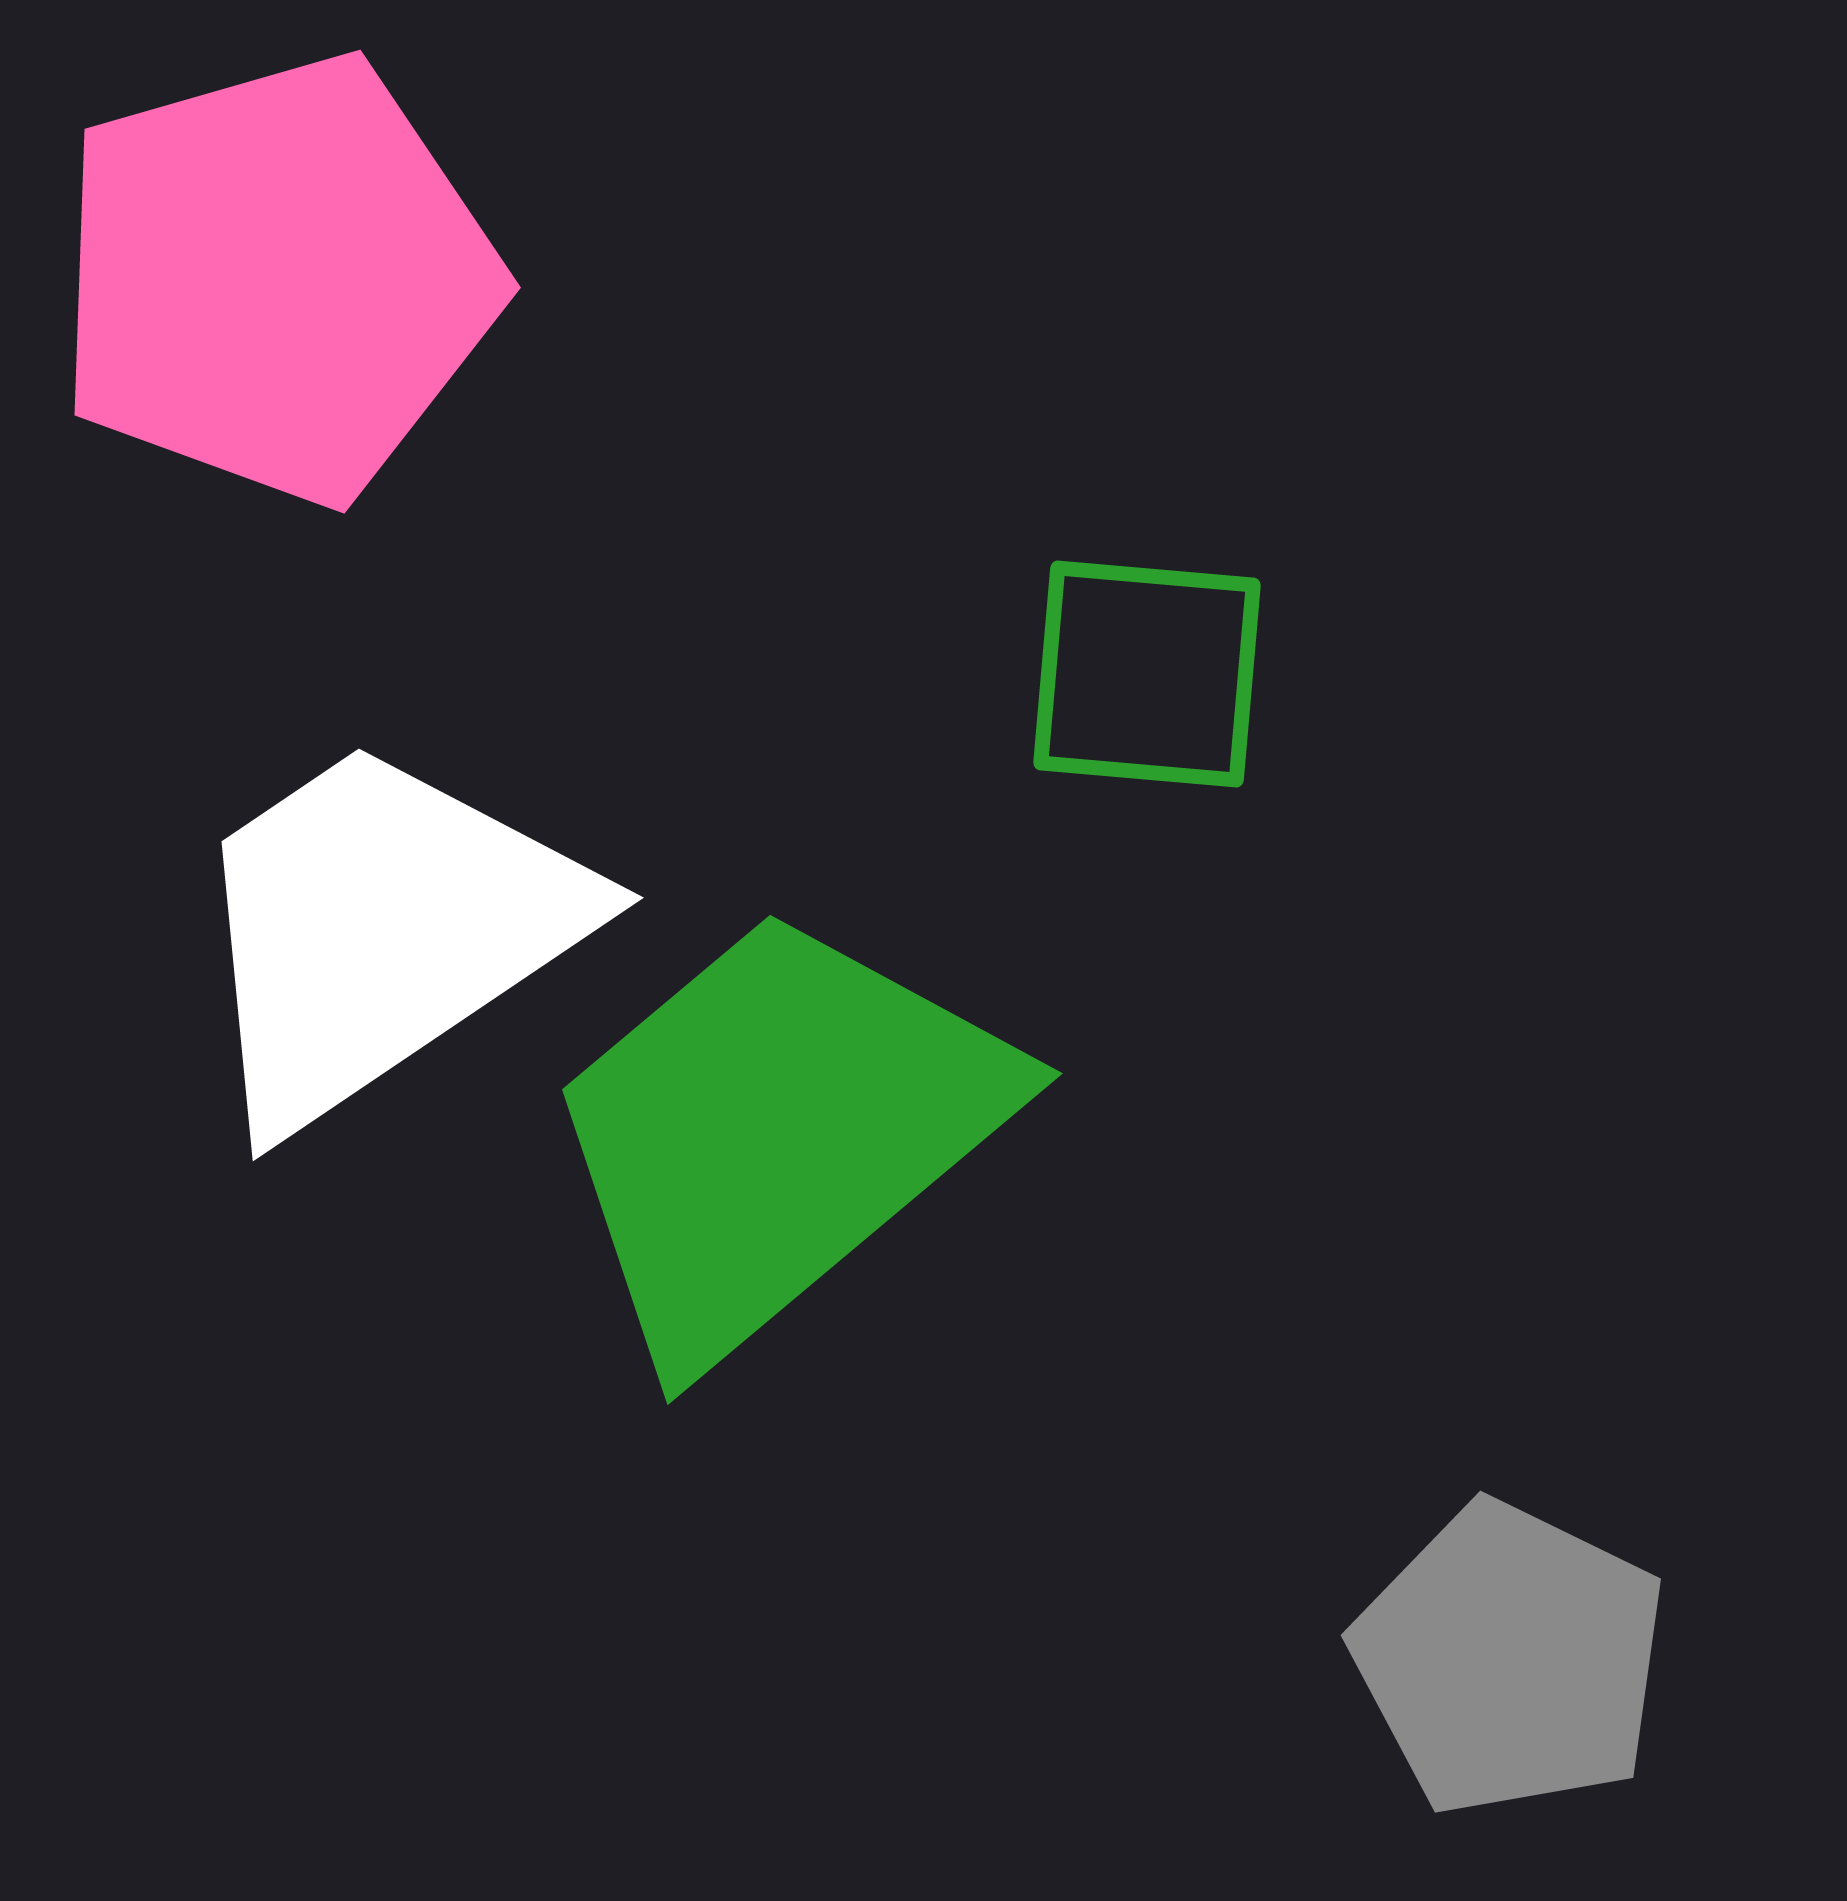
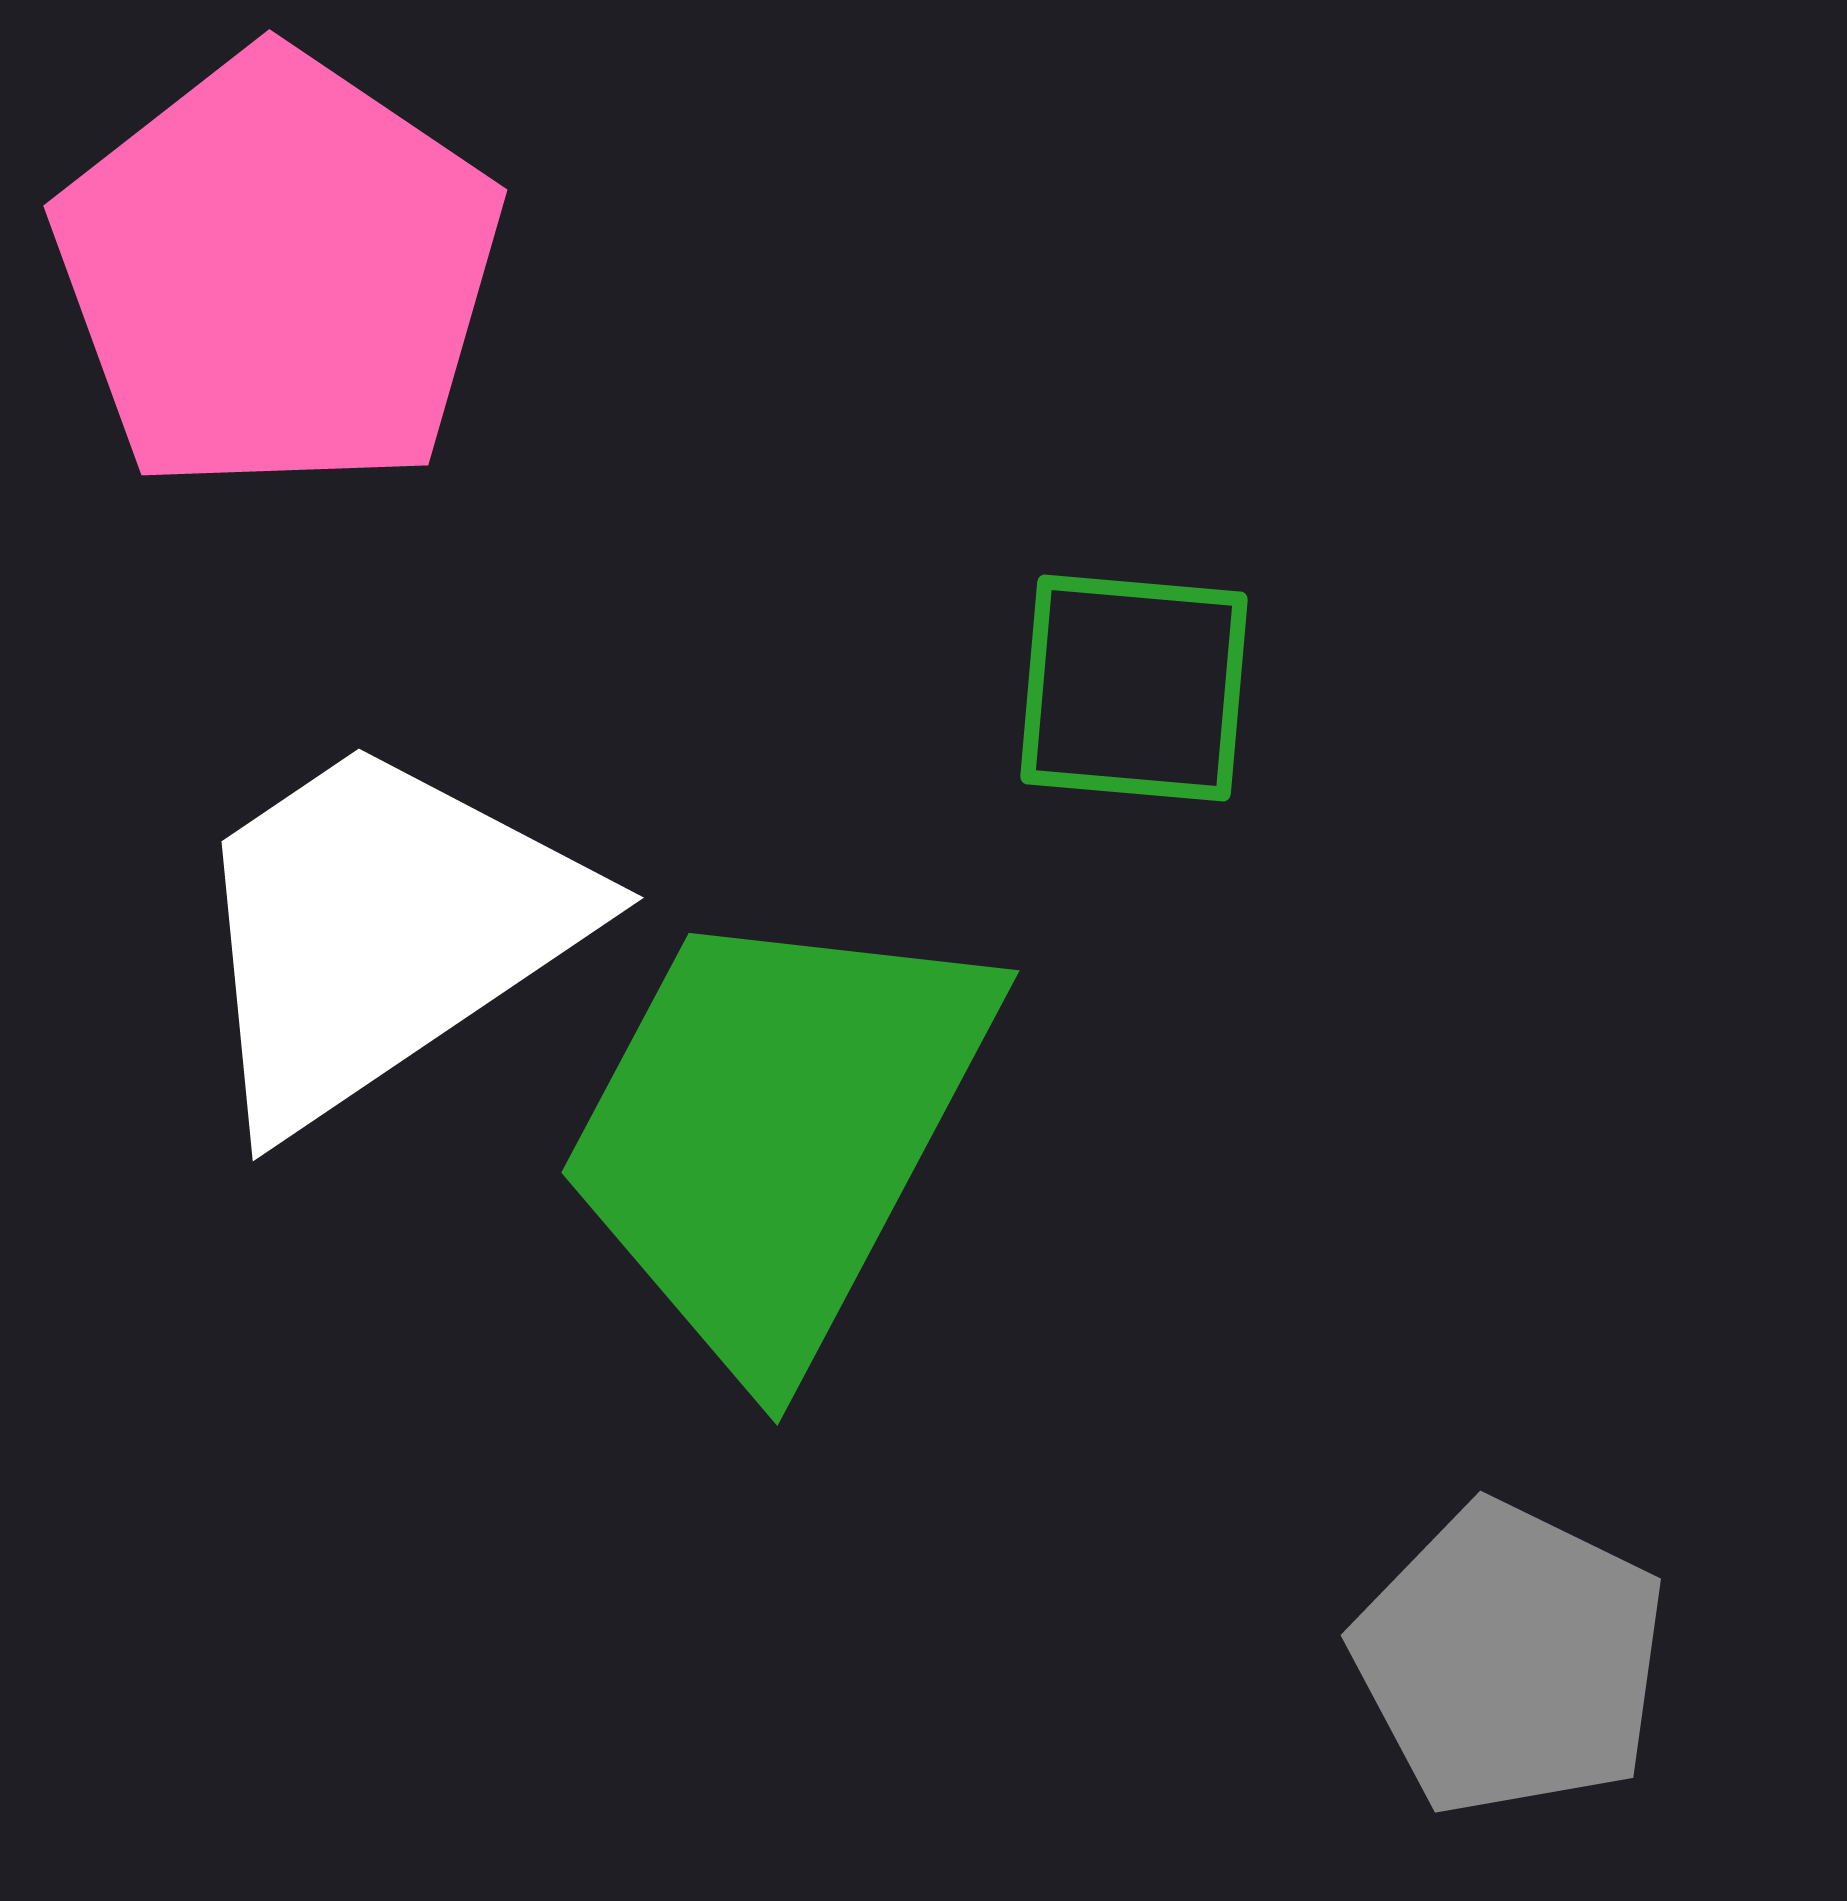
pink pentagon: moved 1 px right, 6 px up; rotated 22 degrees counterclockwise
green square: moved 13 px left, 14 px down
green trapezoid: rotated 22 degrees counterclockwise
